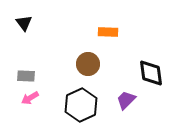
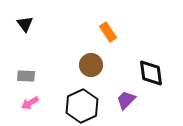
black triangle: moved 1 px right, 1 px down
orange rectangle: rotated 54 degrees clockwise
brown circle: moved 3 px right, 1 px down
pink arrow: moved 5 px down
black hexagon: moved 1 px right, 1 px down
